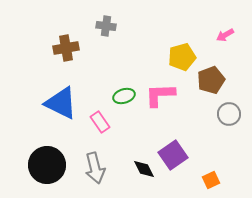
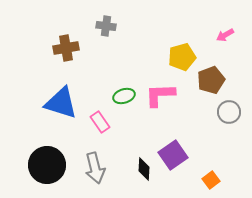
blue triangle: rotated 9 degrees counterclockwise
gray circle: moved 2 px up
black diamond: rotated 30 degrees clockwise
orange square: rotated 12 degrees counterclockwise
